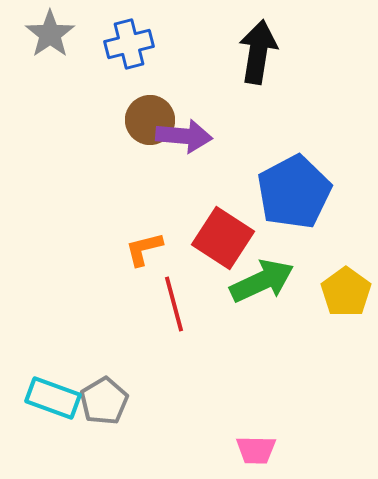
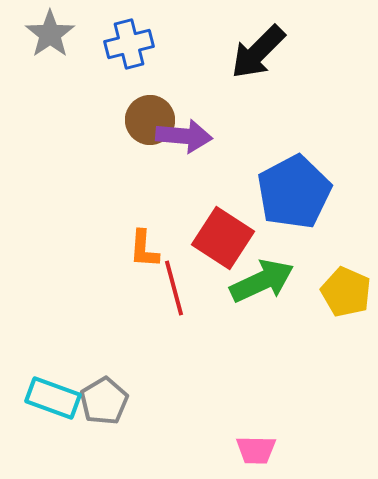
black arrow: rotated 144 degrees counterclockwise
orange L-shape: rotated 72 degrees counterclockwise
yellow pentagon: rotated 12 degrees counterclockwise
red line: moved 16 px up
